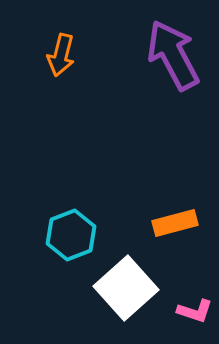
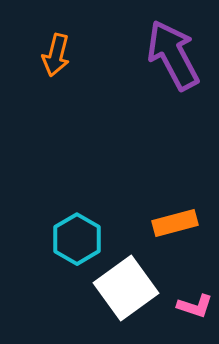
orange arrow: moved 5 px left
cyan hexagon: moved 6 px right, 4 px down; rotated 9 degrees counterclockwise
white square: rotated 6 degrees clockwise
pink L-shape: moved 5 px up
